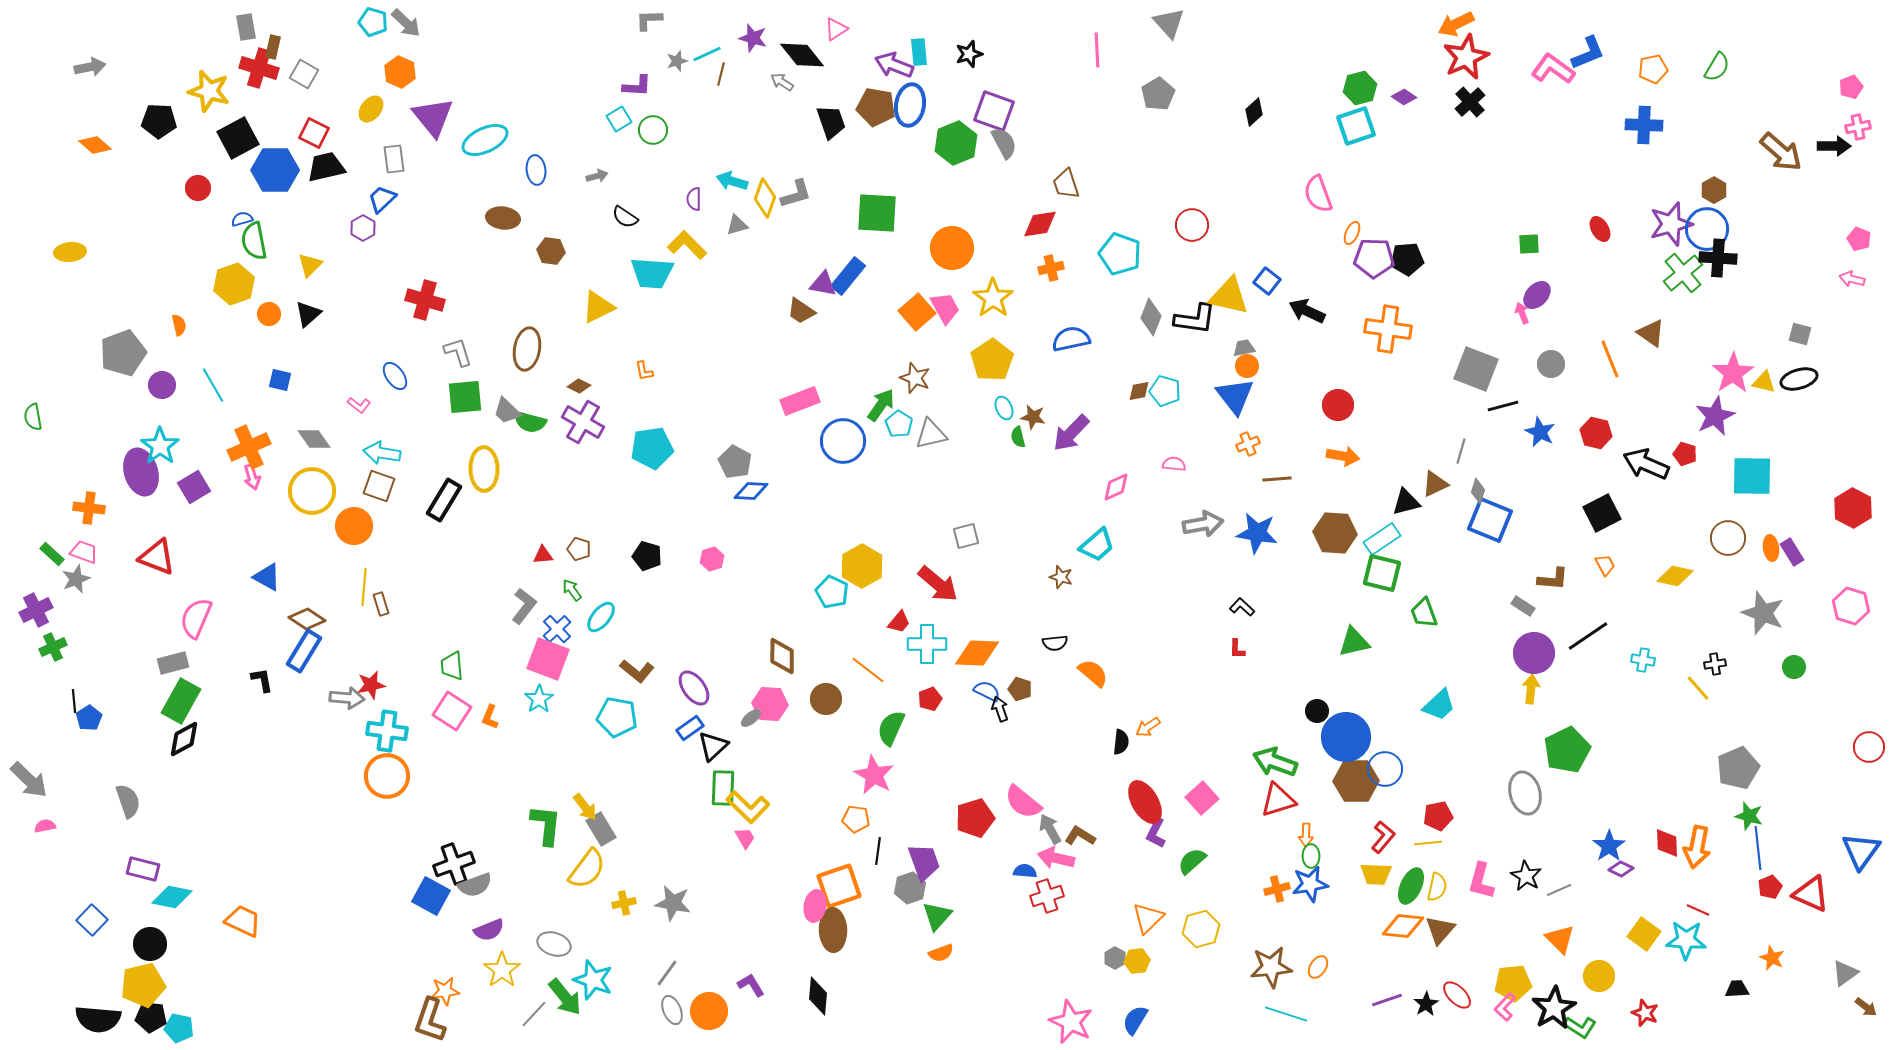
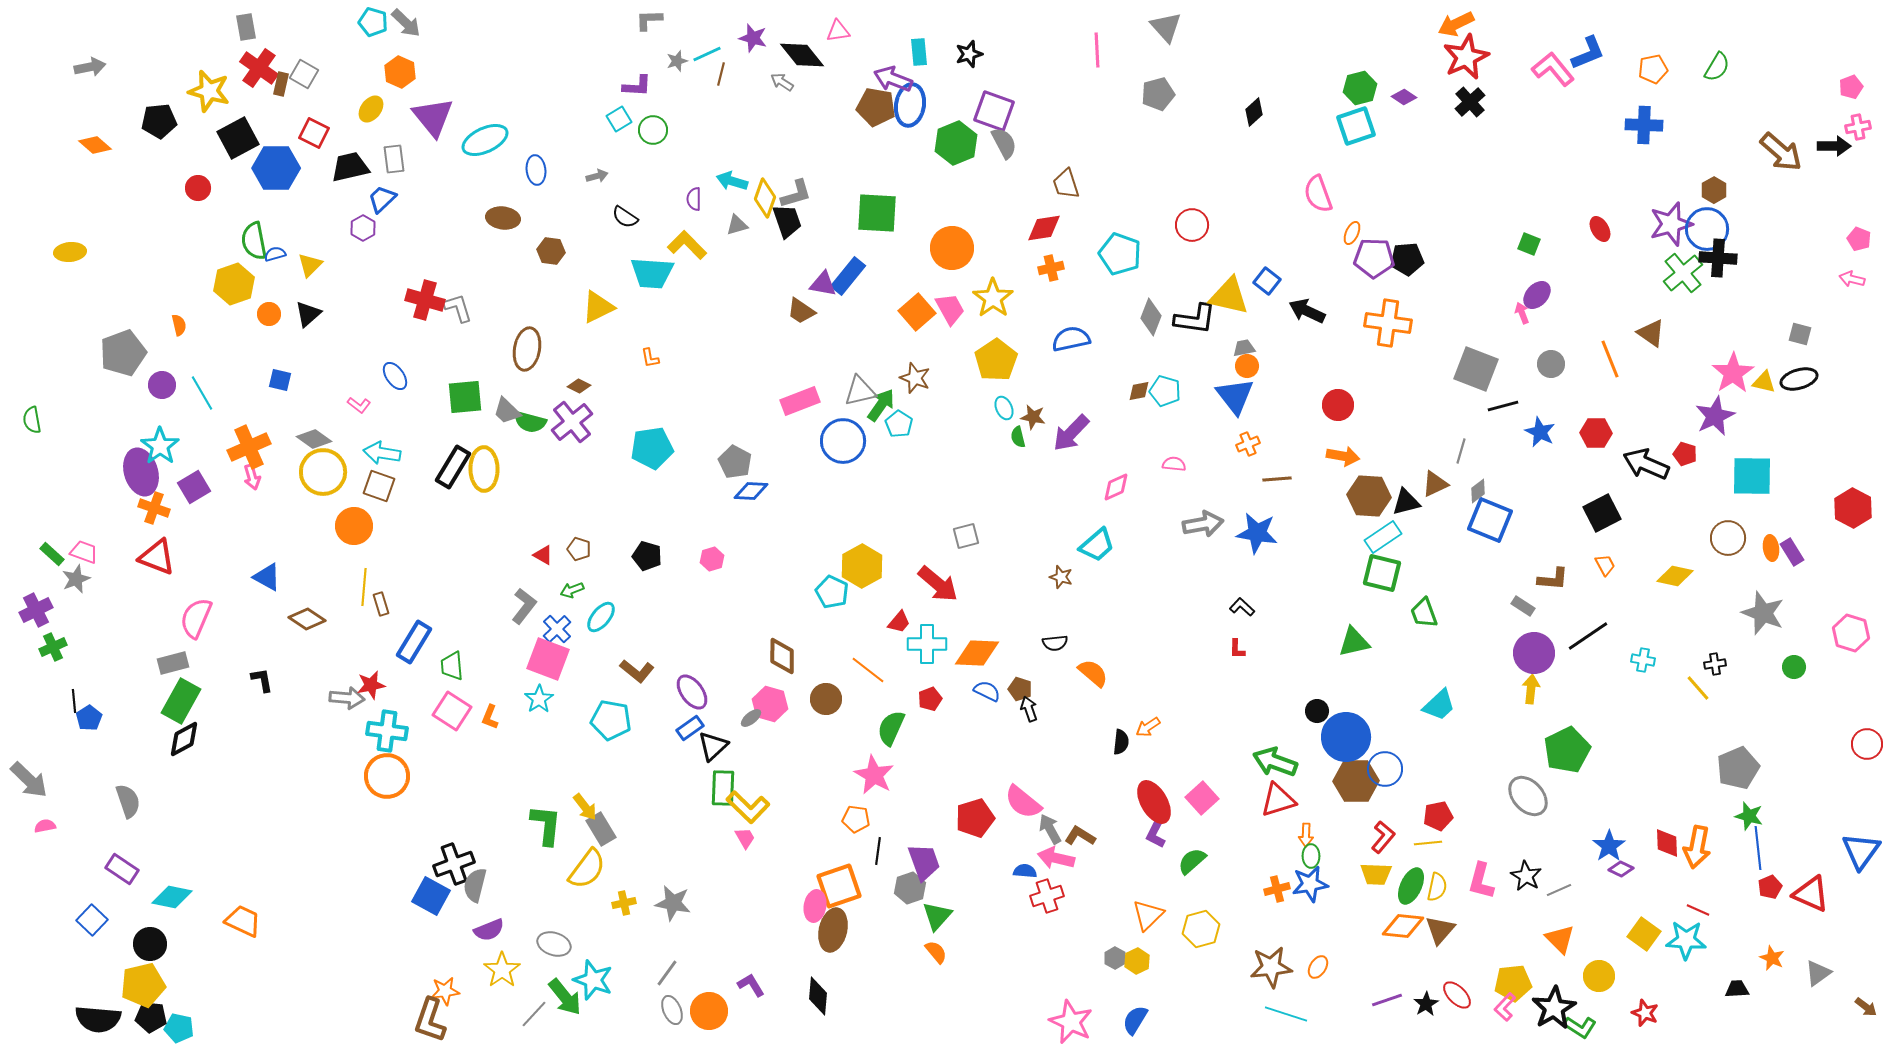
gray triangle at (1169, 23): moved 3 px left, 4 px down
pink triangle at (836, 29): moved 2 px right, 2 px down; rotated 25 degrees clockwise
brown rectangle at (273, 47): moved 8 px right, 37 px down
purple arrow at (894, 65): moved 1 px left, 14 px down
red cross at (259, 68): rotated 18 degrees clockwise
pink L-shape at (1553, 69): rotated 15 degrees clockwise
gray pentagon at (1158, 94): rotated 16 degrees clockwise
black pentagon at (159, 121): rotated 8 degrees counterclockwise
black trapezoid at (831, 122): moved 44 px left, 99 px down
black trapezoid at (326, 167): moved 24 px right
blue hexagon at (275, 170): moved 1 px right, 2 px up
blue semicircle at (242, 219): moved 33 px right, 35 px down
red diamond at (1040, 224): moved 4 px right, 4 px down
green square at (1529, 244): rotated 25 degrees clockwise
pink trapezoid at (945, 308): moved 5 px right, 1 px down
orange cross at (1388, 329): moved 6 px up
gray L-shape at (458, 352): moved 44 px up
yellow pentagon at (992, 360): moved 4 px right
orange L-shape at (644, 371): moved 6 px right, 13 px up
cyan line at (213, 385): moved 11 px left, 8 px down
green semicircle at (33, 417): moved 1 px left, 3 px down
purple cross at (583, 422): moved 11 px left; rotated 21 degrees clockwise
red hexagon at (1596, 433): rotated 12 degrees counterclockwise
gray triangle at (931, 434): moved 71 px left, 43 px up
gray diamond at (314, 439): rotated 20 degrees counterclockwise
yellow circle at (312, 491): moved 11 px right, 19 px up
gray diamond at (1478, 491): rotated 35 degrees clockwise
black rectangle at (444, 500): moved 9 px right, 33 px up
orange cross at (89, 508): moved 65 px right; rotated 12 degrees clockwise
brown hexagon at (1335, 533): moved 34 px right, 37 px up
cyan rectangle at (1382, 539): moved 1 px right, 2 px up
red triangle at (543, 555): rotated 35 degrees clockwise
green arrow at (572, 590): rotated 75 degrees counterclockwise
pink hexagon at (1851, 606): moved 27 px down
blue rectangle at (304, 651): moved 110 px right, 9 px up
purple ellipse at (694, 688): moved 2 px left, 4 px down
pink hexagon at (770, 704): rotated 12 degrees clockwise
black arrow at (1000, 709): moved 29 px right
cyan pentagon at (617, 717): moved 6 px left, 3 px down
red circle at (1869, 747): moved 2 px left, 3 px up
gray ellipse at (1525, 793): moved 3 px right, 3 px down; rotated 27 degrees counterclockwise
red ellipse at (1145, 802): moved 9 px right
purple rectangle at (143, 869): moved 21 px left; rotated 20 degrees clockwise
gray semicircle at (475, 885): rotated 124 degrees clockwise
orange triangle at (1148, 918): moved 3 px up
brown ellipse at (833, 930): rotated 15 degrees clockwise
orange semicircle at (941, 953): moved 5 px left, 1 px up; rotated 110 degrees counterclockwise
yellow hexagon at (1137, 961): rotated 20 degrees counterclockwise
gray triangle at (1845, 973): moved 27 px left
